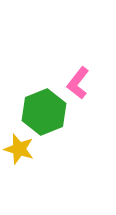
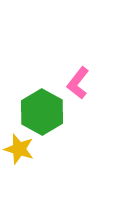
green hexagon: moved 2 px left; rotated 9 degrees counterclockwise
